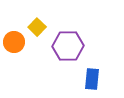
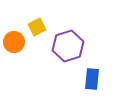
yellow square: rotated 18 degrees clockwise
purple hexagon: rotated 16 degrees counterclockwise
